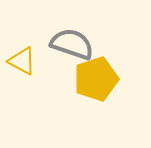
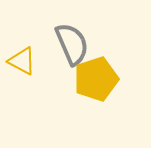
gray semicircle: rotated 48 degrees clockwise
